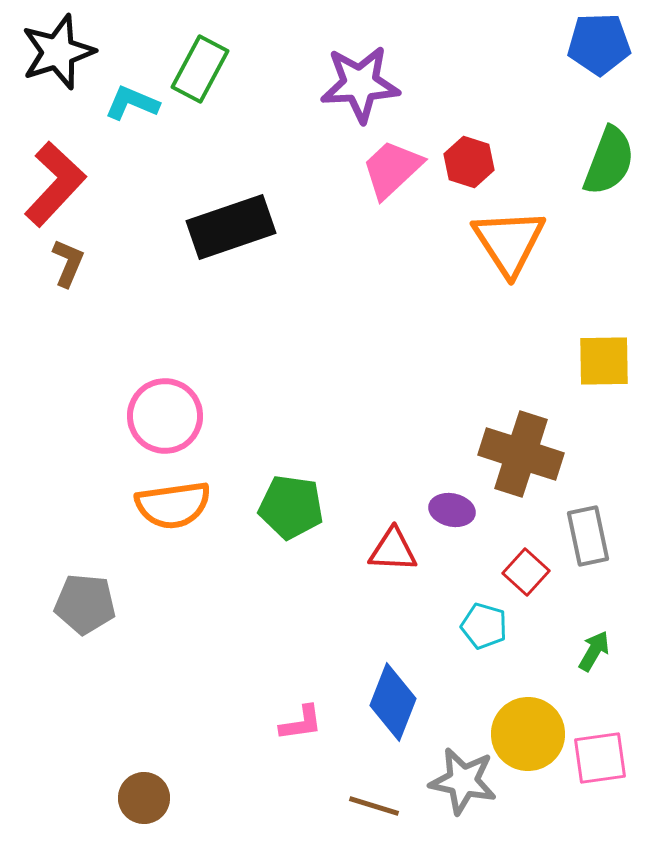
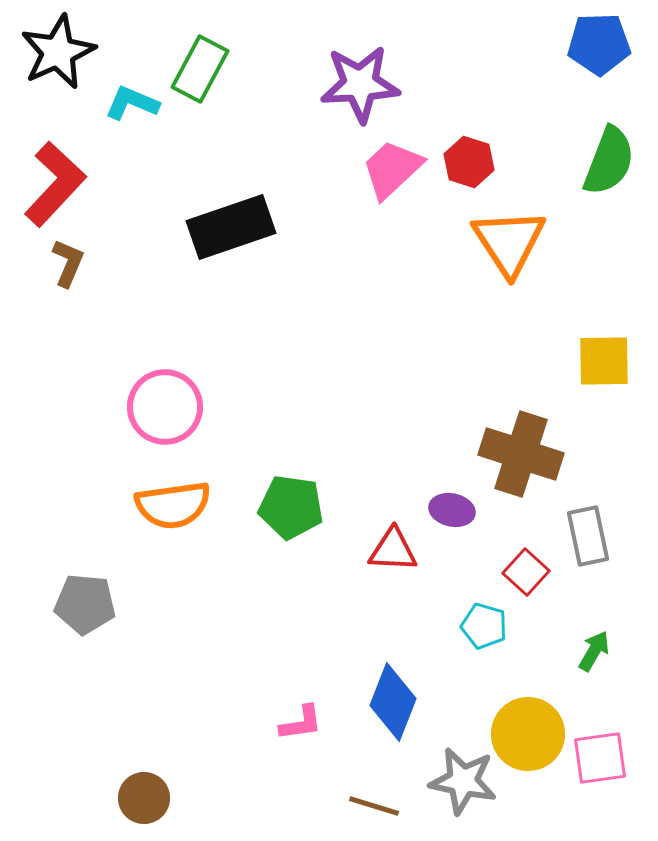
black star: rotated 6 degrees counterclockwise
pink circle: moved 9 px up
